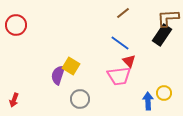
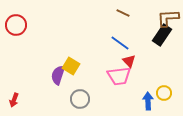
brown line: rotated 64 degrees clockwise
